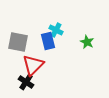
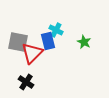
green star: moved 3 px left
red triangle: moved 1 px left, 12 px up
